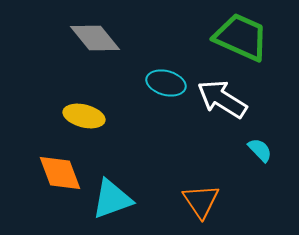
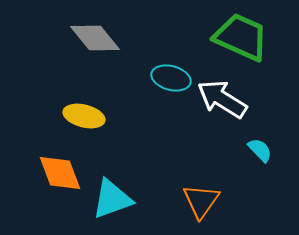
cyan ellipse: moved 5 px right, 5 px up
orange triangle: rotated 9 degrees clockwise
